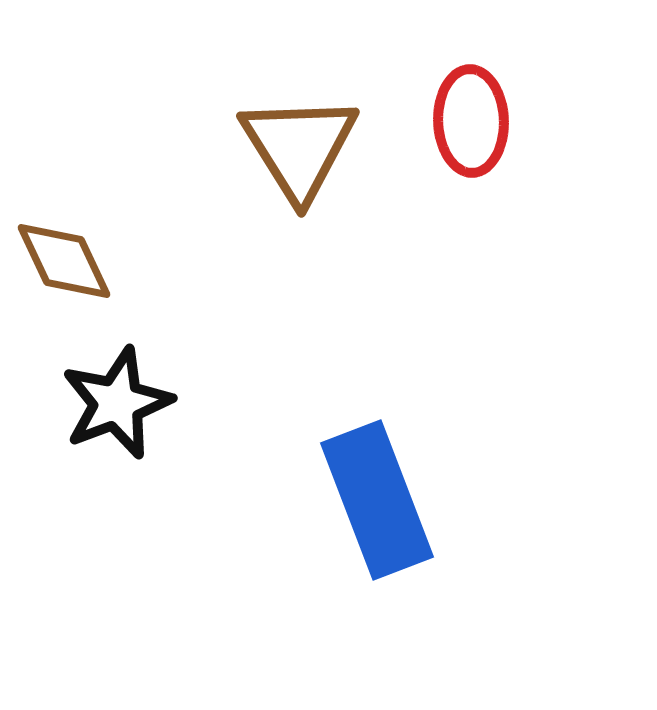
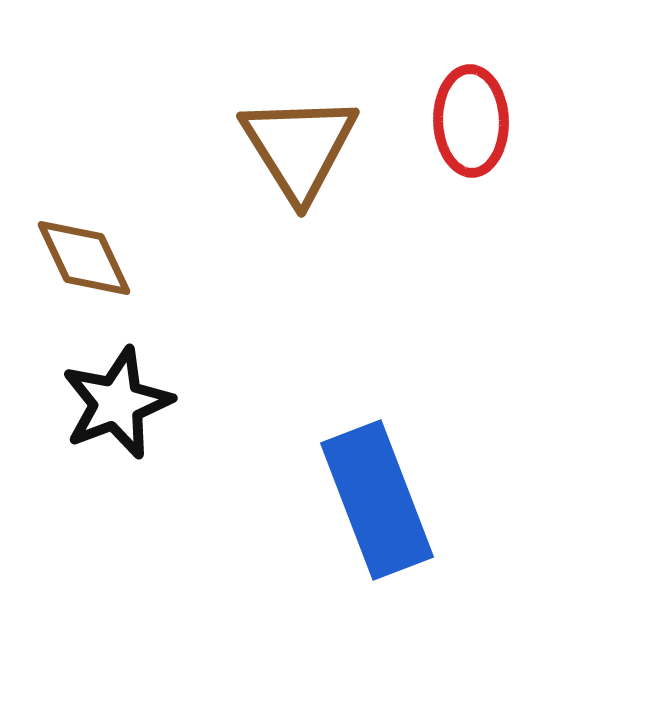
brown diamond: moved 20 px right, 3 px up
